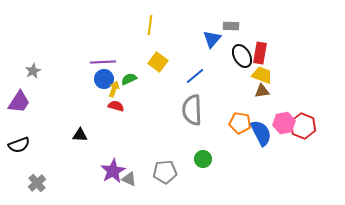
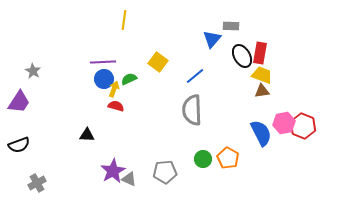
yellow line: moved 26 px left, 5 px up
gray star: rotated 14 degrees counterclockwise
orange pentagon: moved 12 px left, 35 px down; rotated 20 degrees clockwise
black triangle: moved 7 px right
gray cross: rotated 12 degrees clockwise
